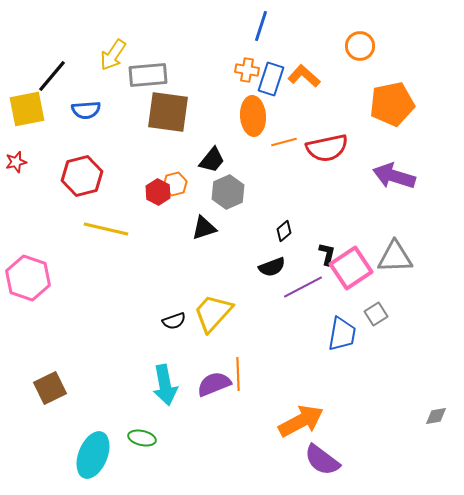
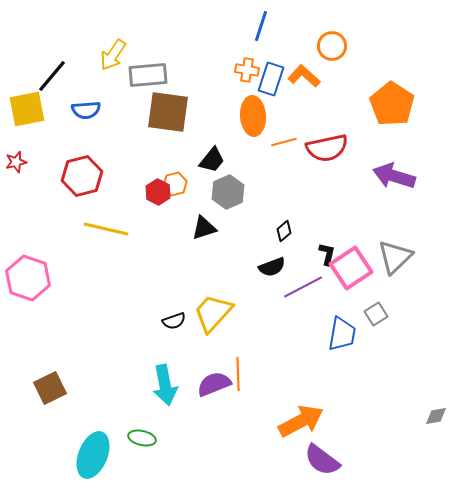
orange circle at (360, 46): moved 28 px left
orange pentagon at (392, 104): rotated 27 degrees counterclockwise
gray triangle at (395, 257): rotated 42 degrees counterclockwise
